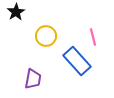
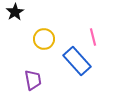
black star: moved 1 px left
yellow circle: moved 2 px left, 3 px down
purple trapezoid: moved 1 px down; rotated 20 degrees counterclockwise
